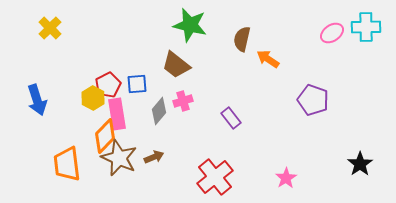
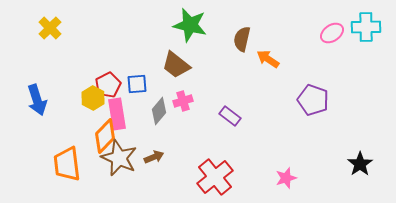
purple rectangle: moved 1 px left, 2 px up; rotated 15 degrees counterclockwise
pink star: rotated 15 degrees clockwise
